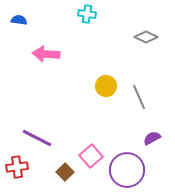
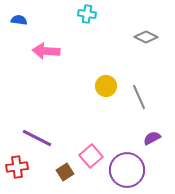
pink arrow: moved 3 px up
brown square: rotated 12 degrees clockwise
